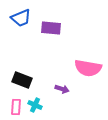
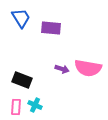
blue trapezoid: rotated 100 degrees counterclockwise
purple arrow: moved 20 px up
